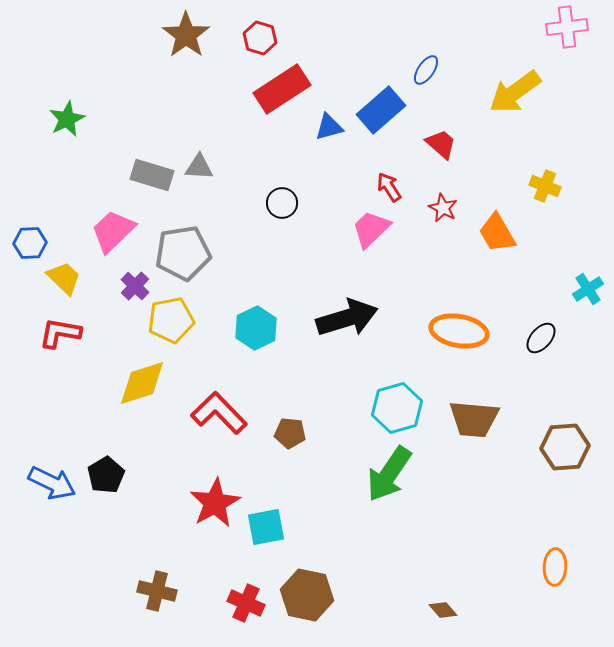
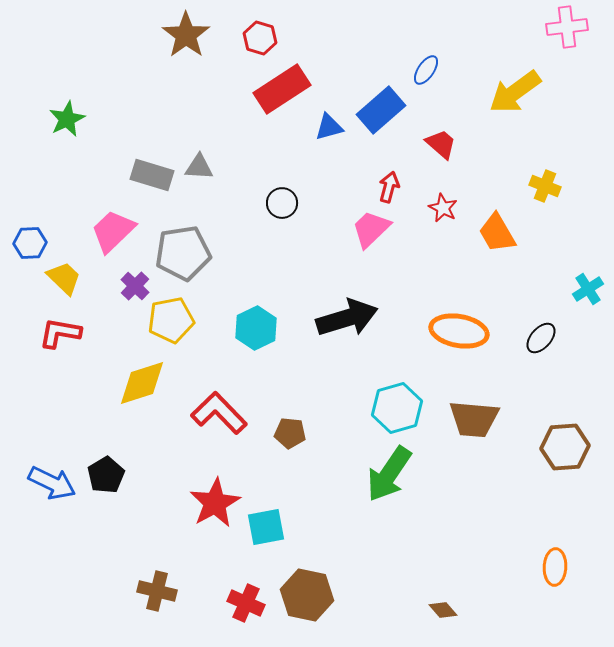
red arrow at (389, 187): rotated 48 degrees clockwise
